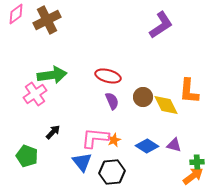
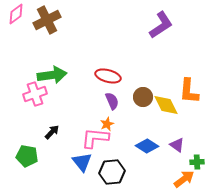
pink cross: rotated 15 degrees clockwise
black arrow: moved 1 px left
orange star: moved 7 px left, 16 px up
purple triangle: moved 3 px right; rotated 21 degrees clockwise
green pentagon: rotated 10 degrees counterclockwise
orange arrow: moved 9 px left, 3 px down
